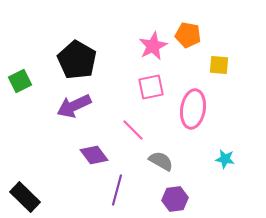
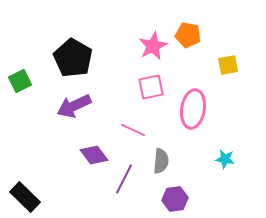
black pentagon: moved 4 px left, 2 px up
yellow square: moved 9 px right; rotated 15 degrees counterclockwise
pink line: rotated 20 degrees counterclockwise
gray semicircle: rotated 65 degrees clockwise
purple line: moved 7 px right, 11 px up; rotated 12 degrees clockwise
